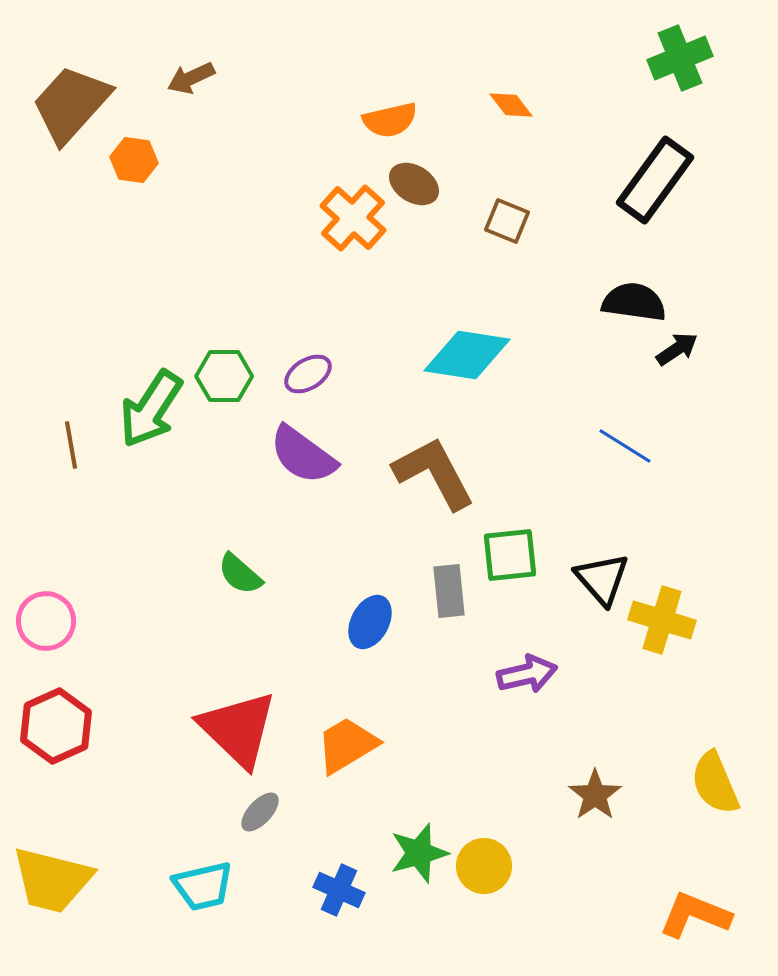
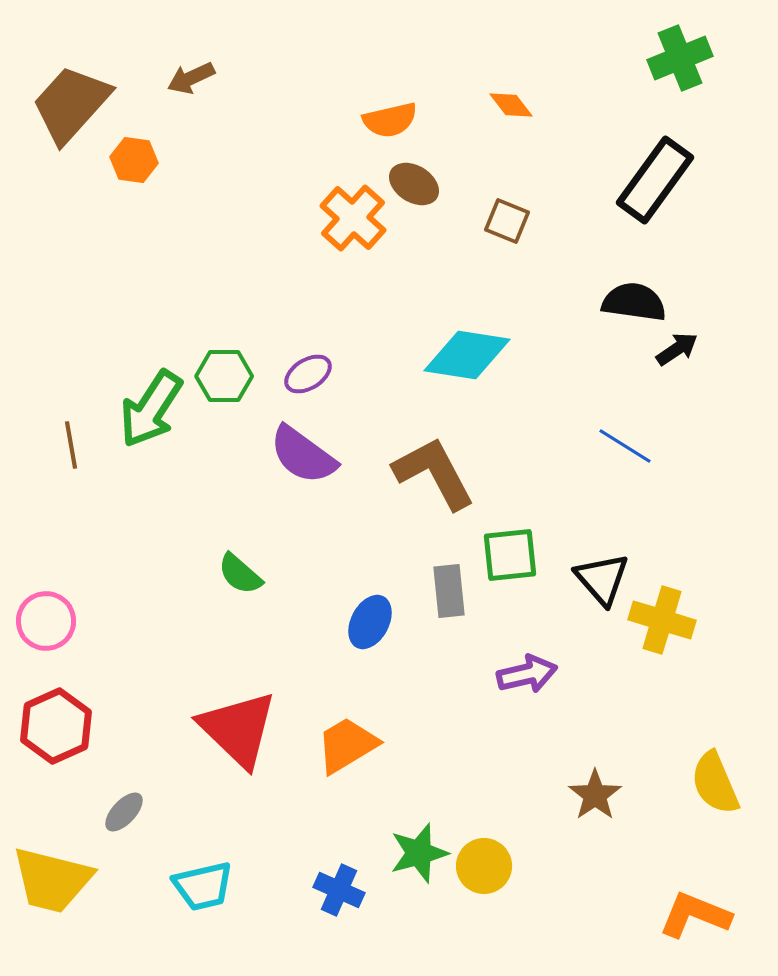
gray ellipse: moved 136 px left
